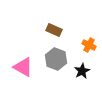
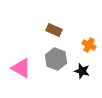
pink triangle: moved 2 px left, 1 px down
black star: rotated 28 degrees counterclockwise
